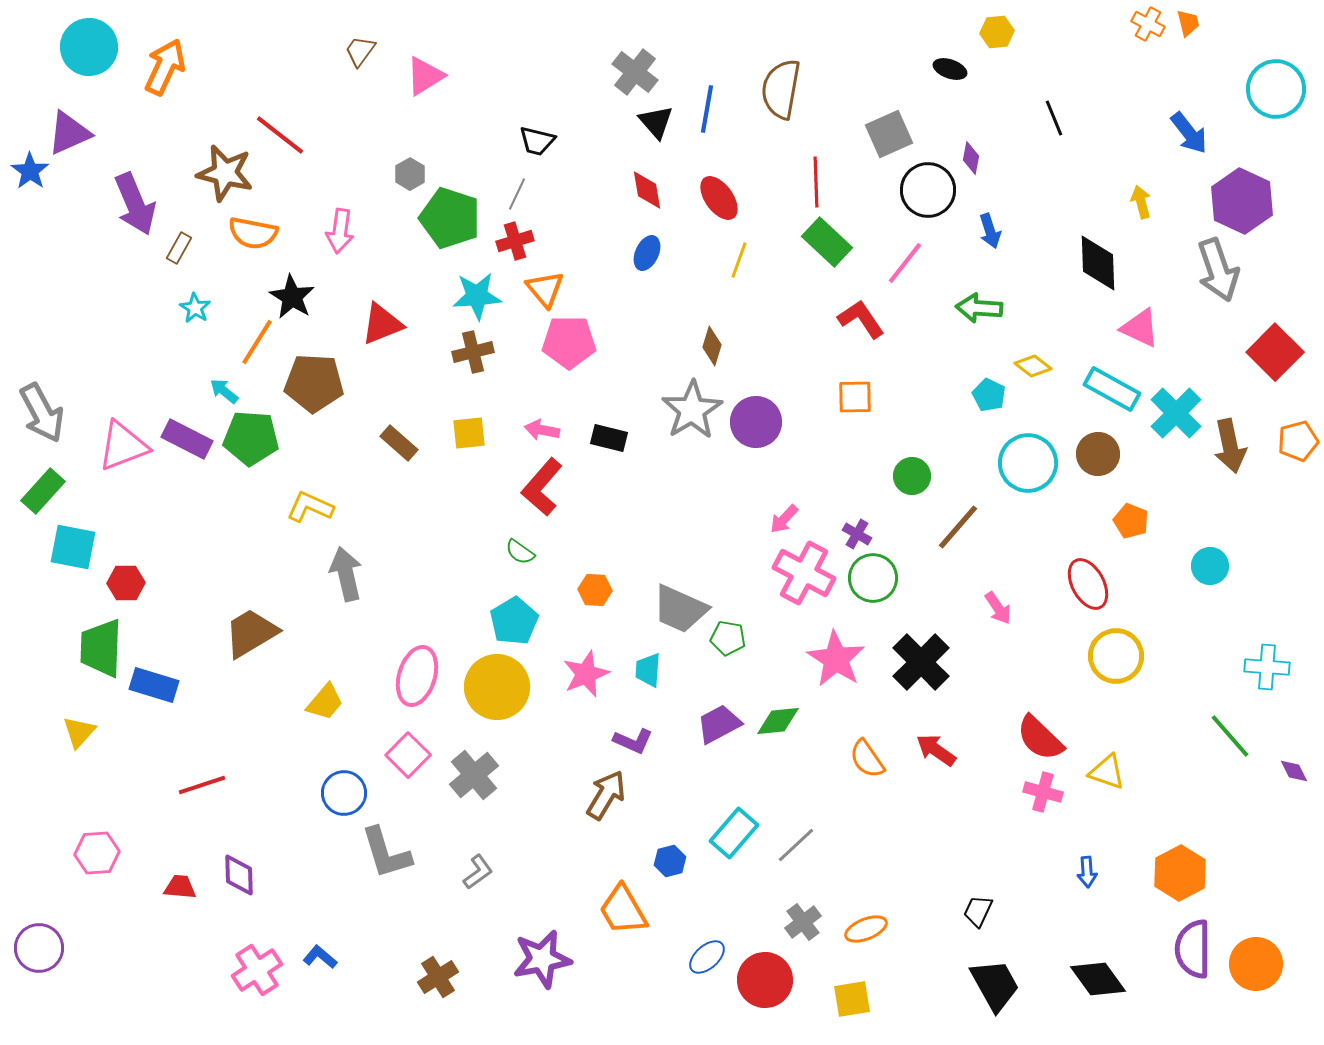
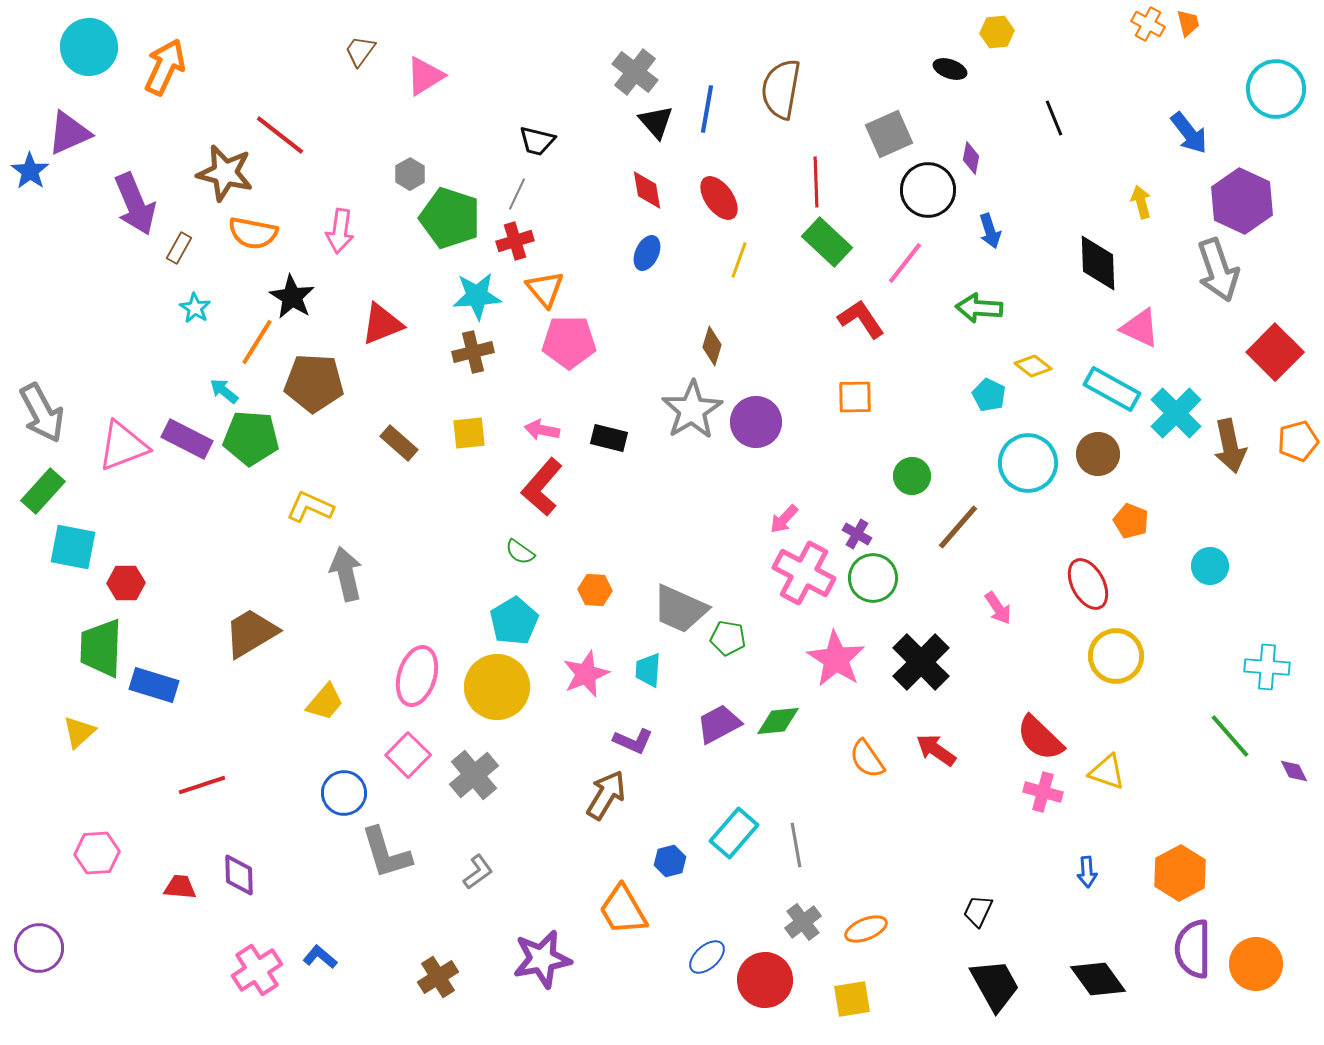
yellow triangle at (79, 732): rotated 6 degrees clockwise
gray line at (796, 845): rotated 57 degrees counterclockwise
